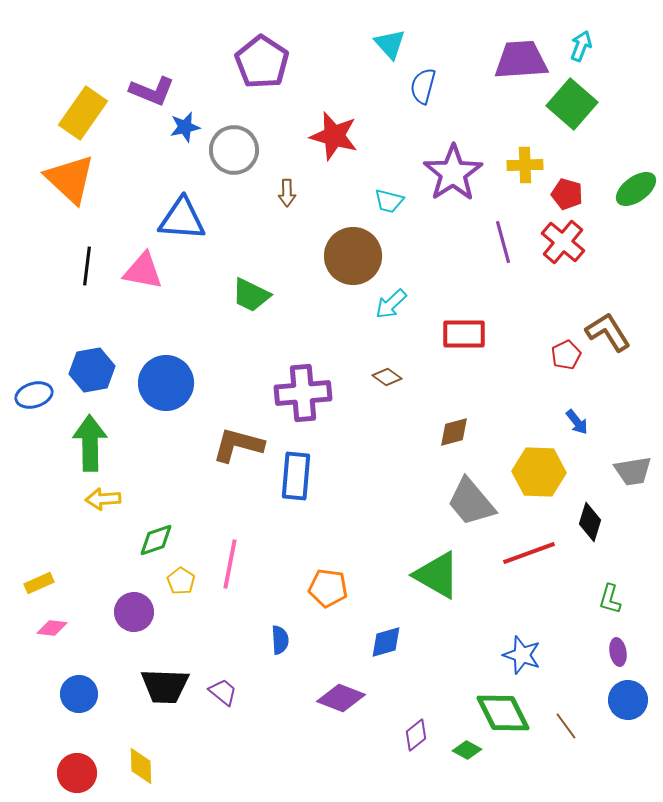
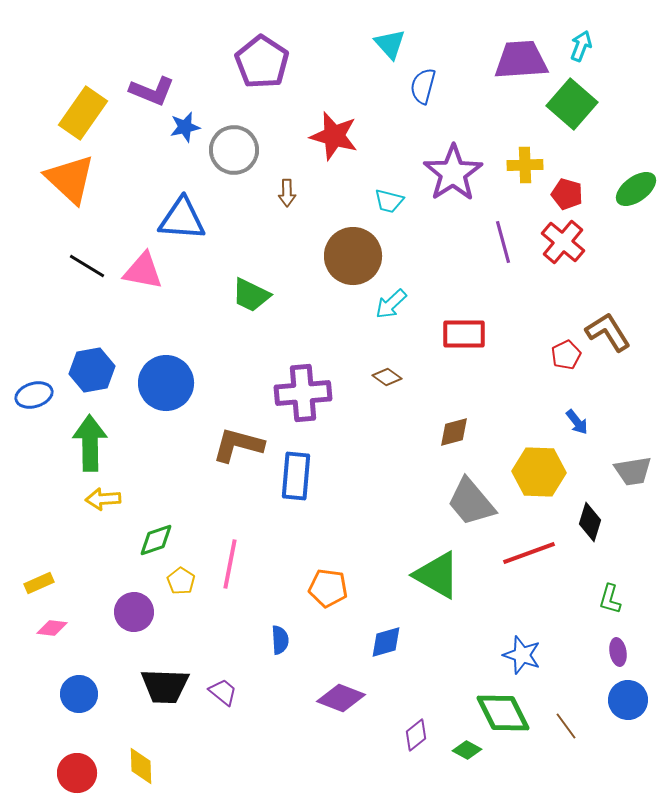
black line at (87, 266): rotated 66 degrees counterclockwise
